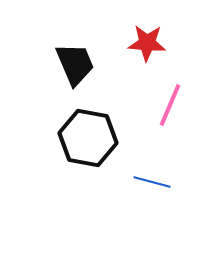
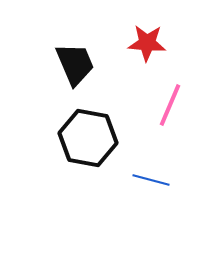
blue line: moved 1 px left, 2 px up
